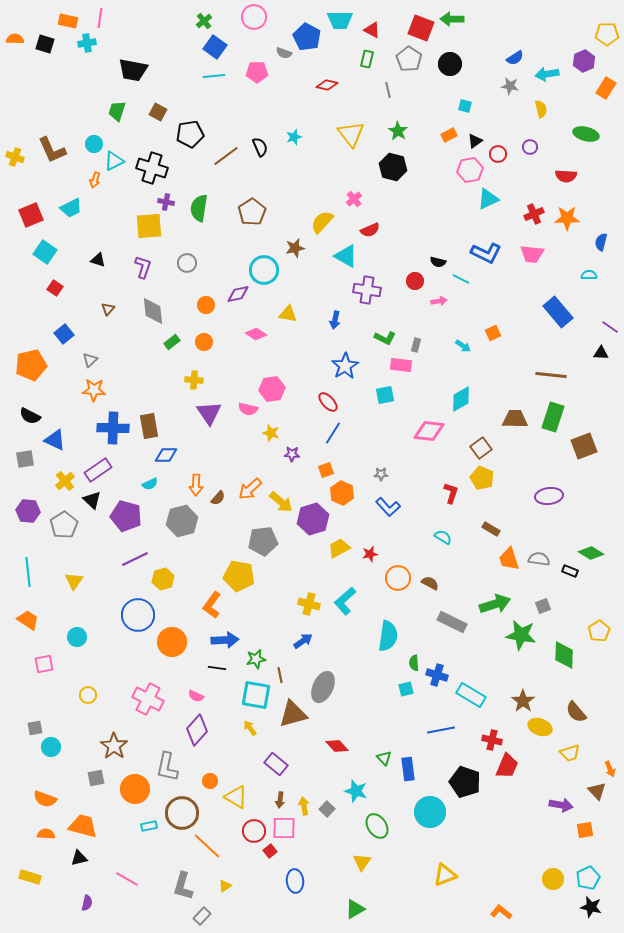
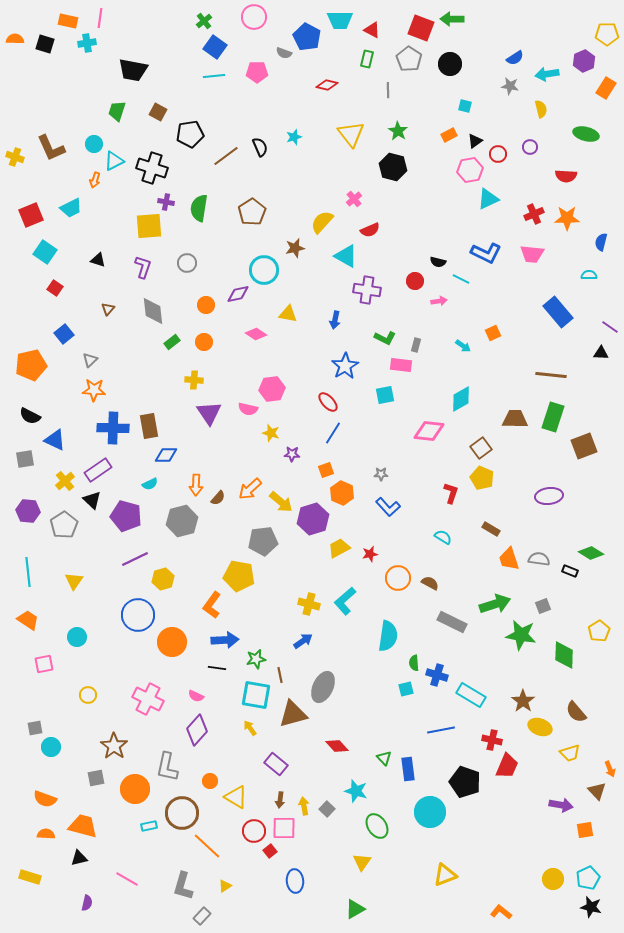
gray line at (388, 90): rotated 14 degrees clockwise
brown L-shape at (52, 150): moved 1 px left, 2 px up
